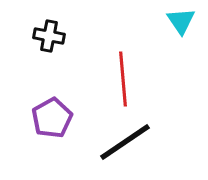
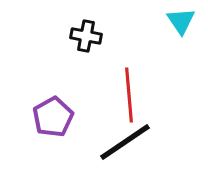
black cross: moved 37 px right
red line: moved 6 px right, 16 px down
purple pentagon: moved 1 px right, 1 px up
